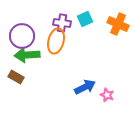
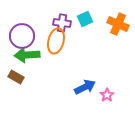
pink star: rotated 16 degrees clockwise
